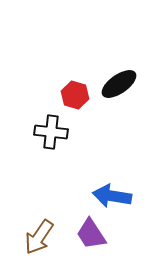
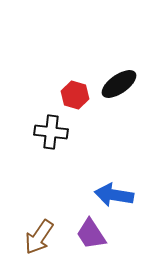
blue arrow: moved 2 px right, 1 px up
